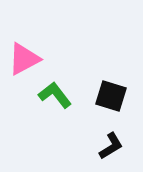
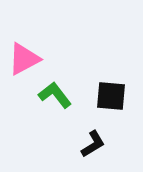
black square: rotated 12 degrees counterclockwise
black L-shape: moved 18 px left, 2 px up
